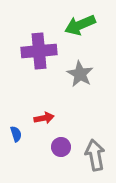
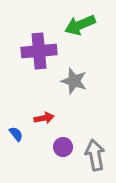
gray star: moved 6 px left, 7 px down; rotated 12 degrees counterclockwise
blue semicircle: rotated 21 degrees counterclockwise
purple circle: moved 2 px right
